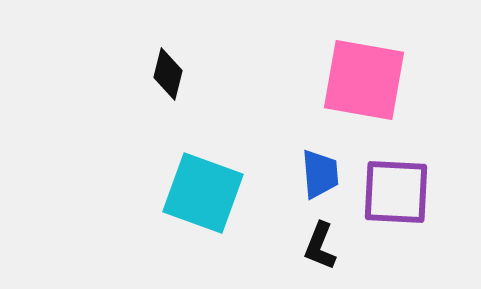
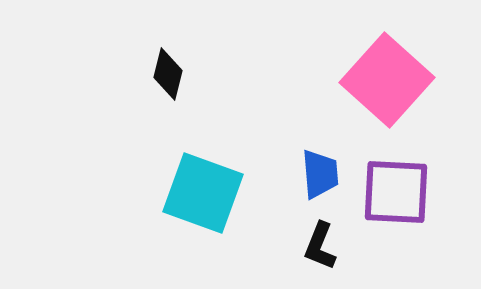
pink square: moved 23 px right; rotated 32 degrees clockwise
